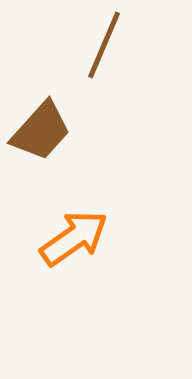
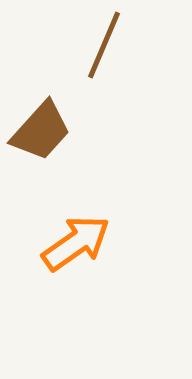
orange arrow: moved 2 px right, 5 px down
